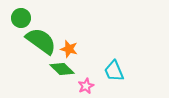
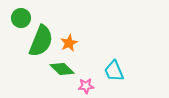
green semicircle: rotated 76 degrees clockwise
orange star: moved 6 px up; rotated 30 degrees clockwise
pink star: rotated 21 degrees clockwise
